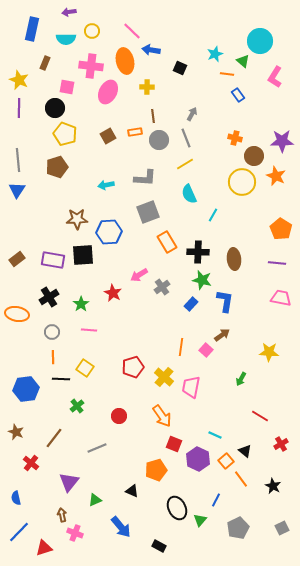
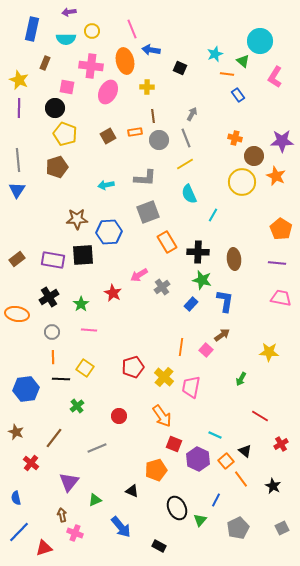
pink line at (132, 31): moved 2 px up; rotated 24 degrees clockwise
